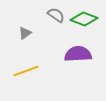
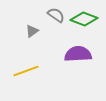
gray triangle: moved 7 px right, 2 px up
